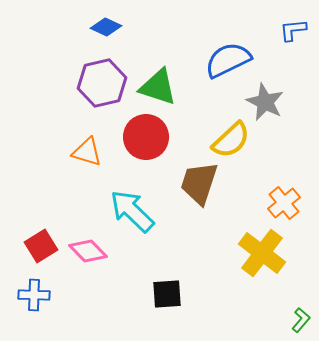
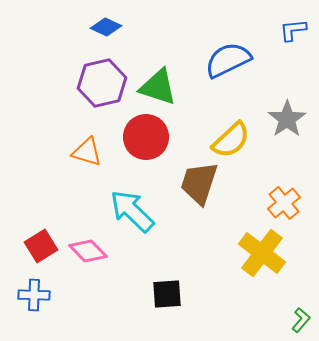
gray star: moved 22 px right, 17 px down; rotated 12 degrees clockwise
